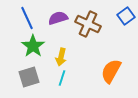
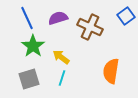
brown cross: moved 2 px right, 3 px down
yellow arrow: rotated 114 degrees clockwise
orange semicircle: rotated 20 degrees counterclockwise
gray square: moved 2 px down
